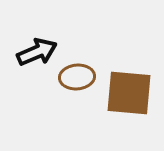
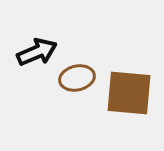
brown ellipse: moved 1 px down; rotated 8 degrees counterclockwise
